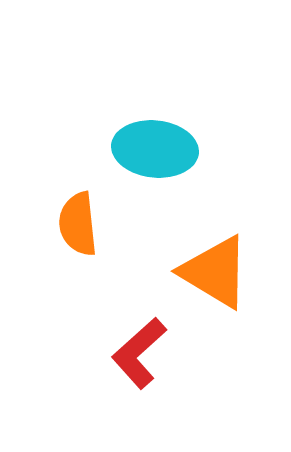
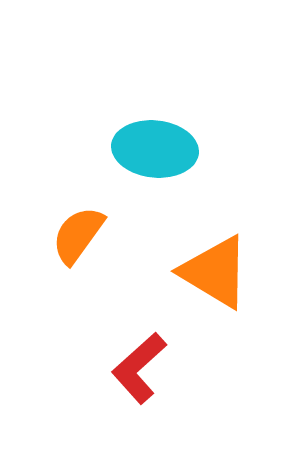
orange semicircle: moved 11 px down; rotated 42 degrees clockwise
red L-shape: moved 15 px down
